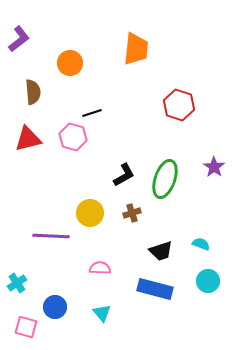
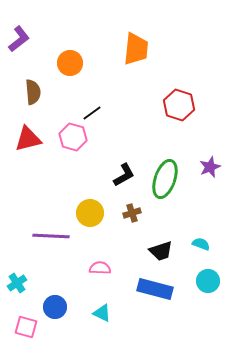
black line: rotated 18 degrees counterclockwise
purple star: moved 4 px left; rotated 15 degrees clockwise
cyan triangle: rotated 24 degrees counterclockwise
